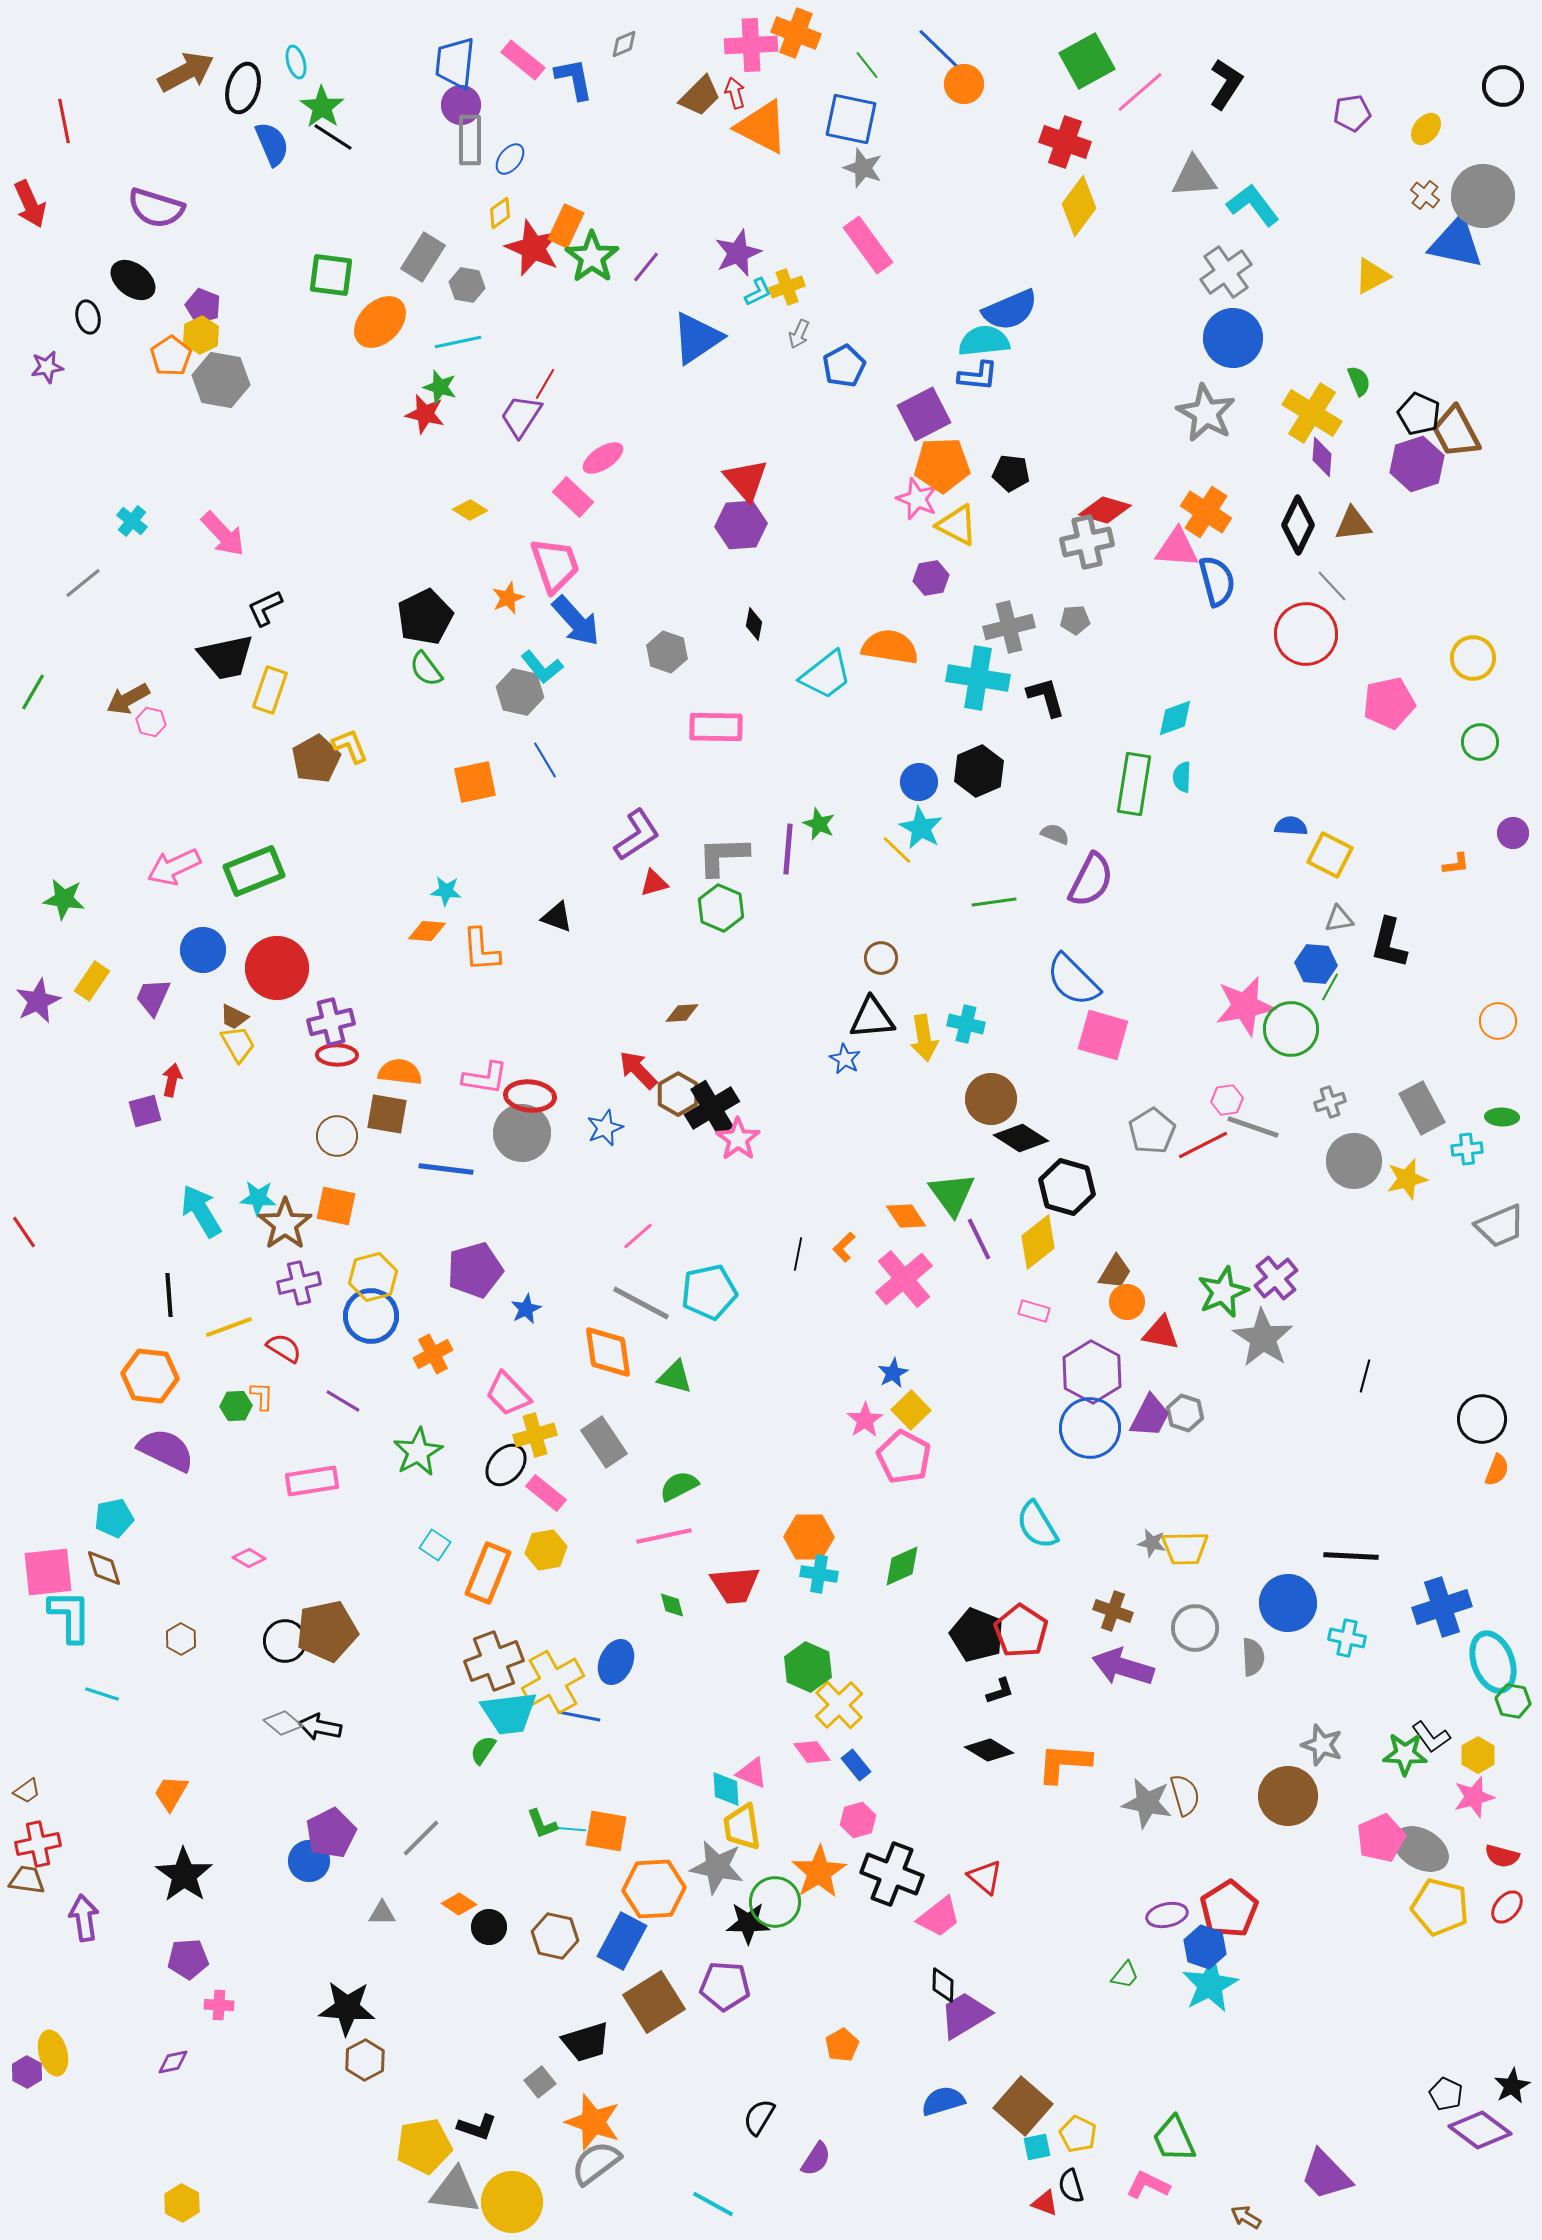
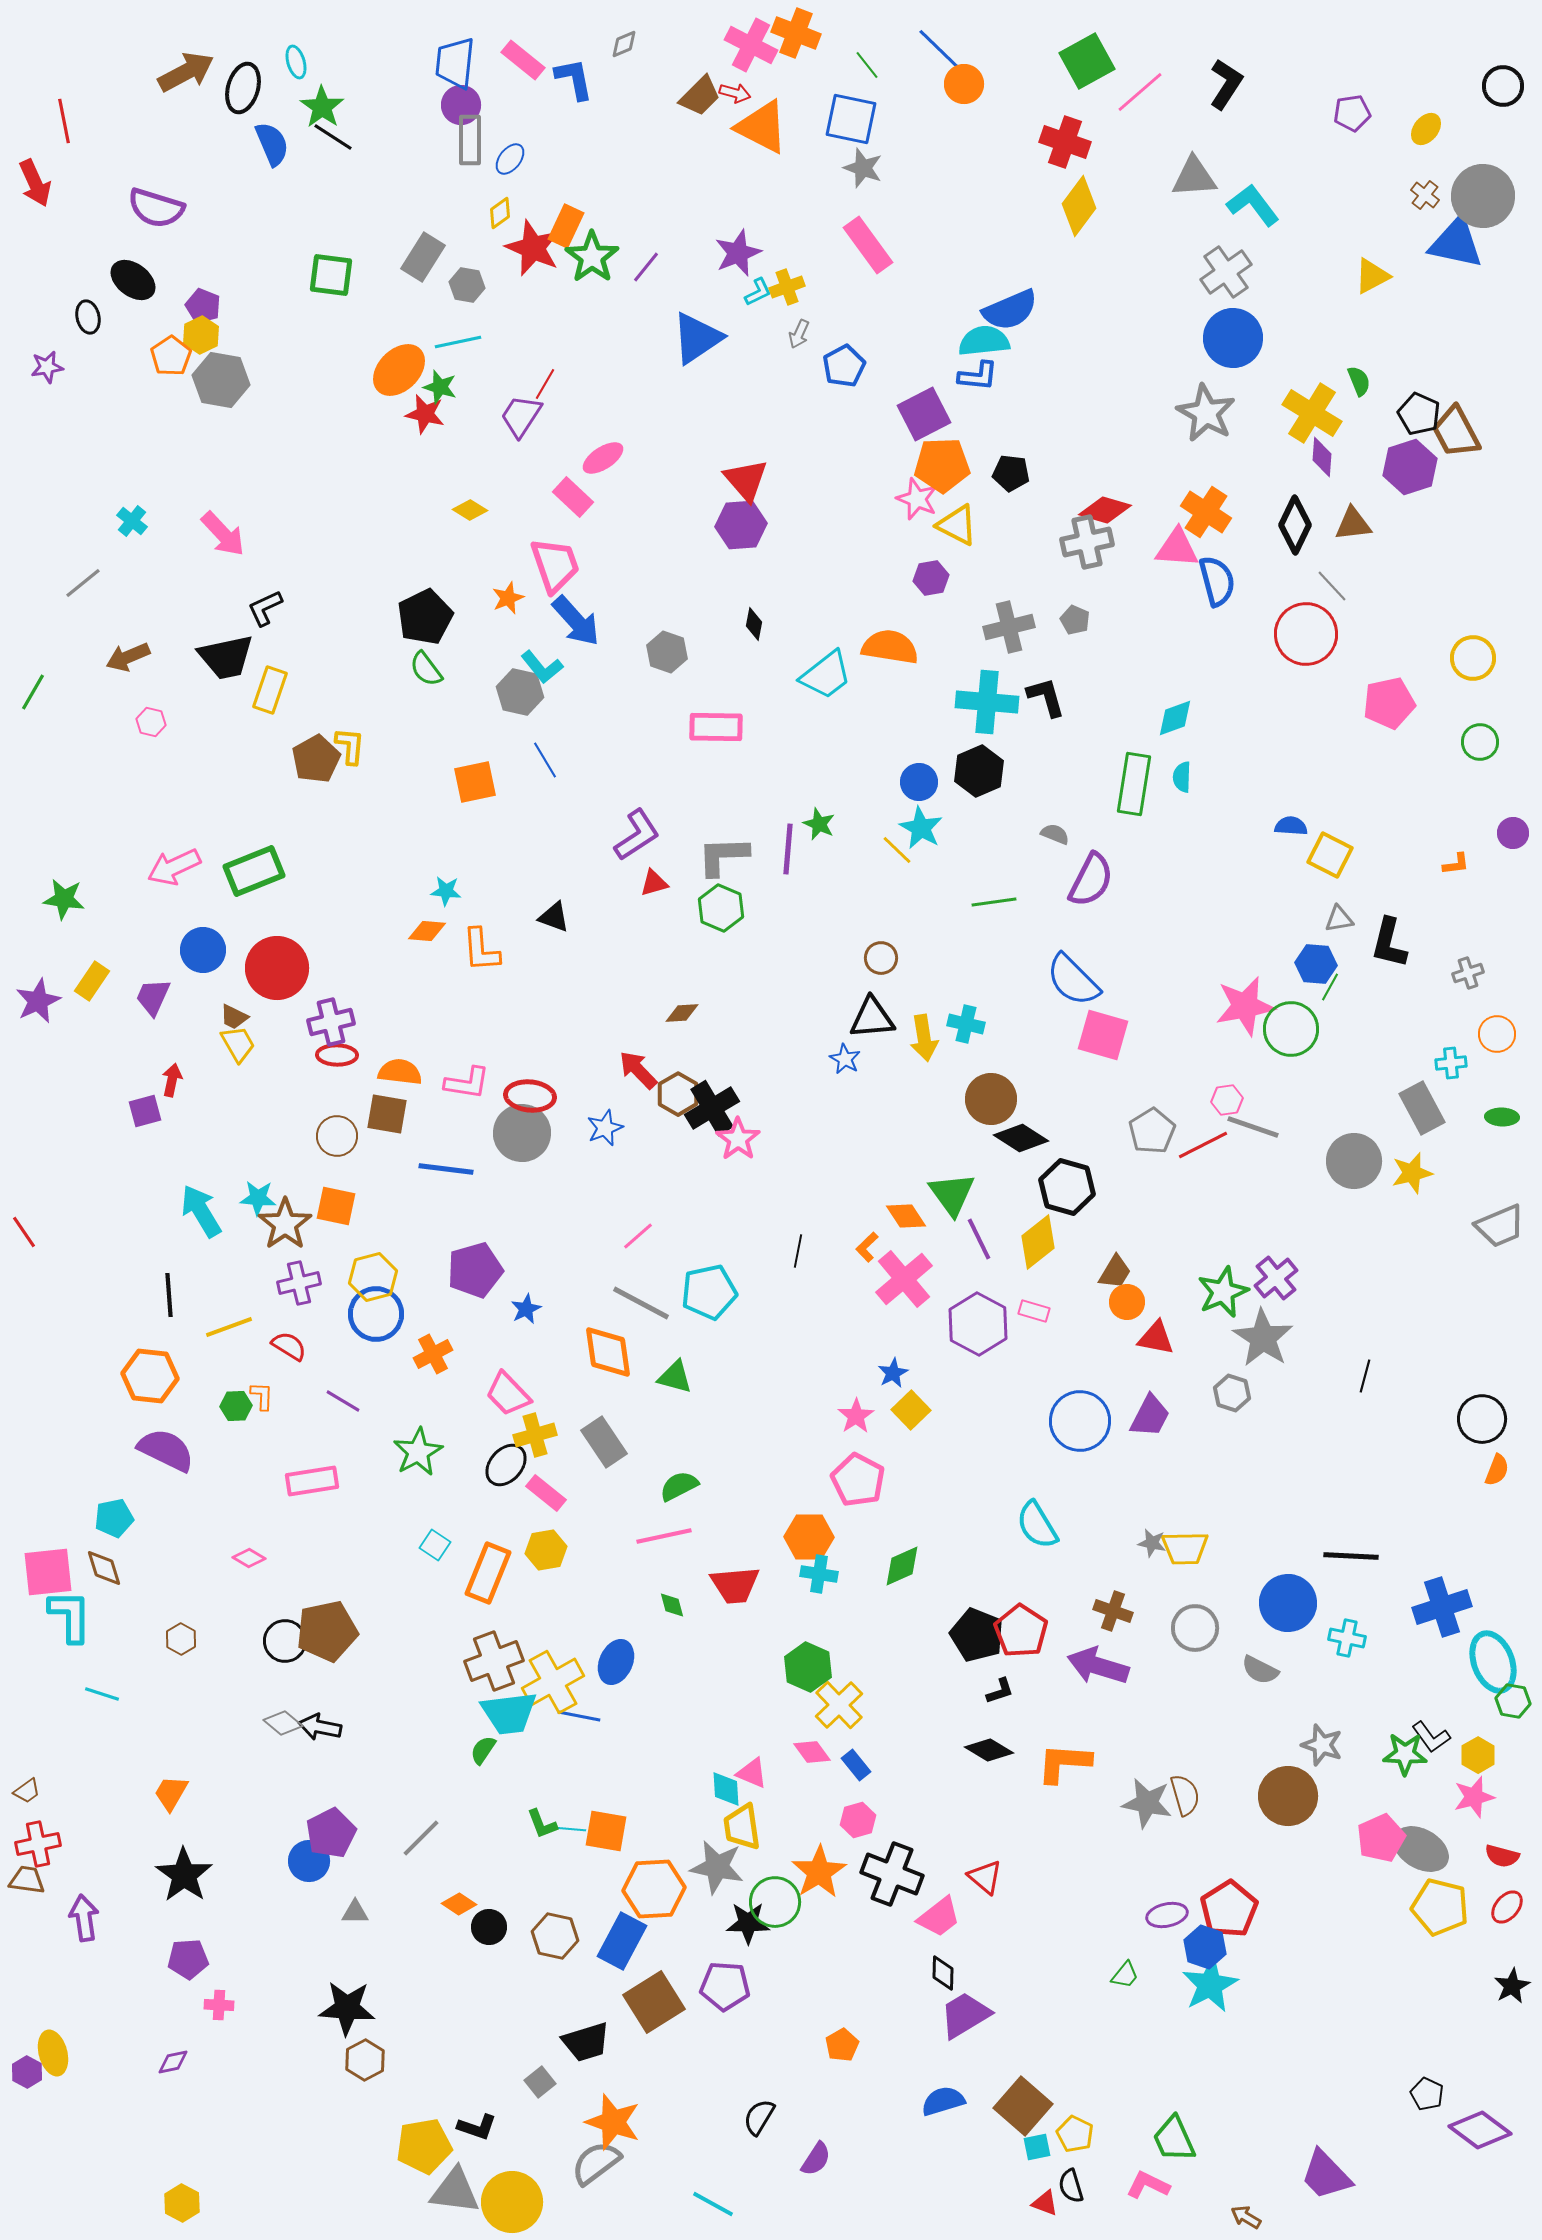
pink cross at (751, 45): rotated 30 degrees clockwise
red arrow at (735, 93): rotated 120 degrees clockwise
red arrow at (30, 204): moved 5 px right, 21 px up
orange ellipse at (380, 322): moved 19 px right, 48 px down
purple hexagon at (1417, 464): moved 7 px left, 3 px down
black diamond at (1298, 525): moved 3 px left
gray pentagon at (1075, 620): rotated 28 degrees clockwise
cyan cross at (978, 678): moved 9 px right, 24 px down; rotated 4 degrees counterclockwise
brown arrow at (128, 699): moved 42 px up; rotated 6 degrees clockwise
yellow L-shape at (350, 746): rotated 27 degrees clockwise
black triangle at (557, 917): moved 3 px left
orange circle at (1498, 1021): moved 1 px left, 13 px down
pink L-shape at (485, 1078): moved 18 px left, 5 px down
gray cross at (1330, 1102): moved 138 px right, 129 px up
cyan cross at (1467, 1149): moved 16 px left, 86 px up
yellow star at (1407, 1179): moved 5 px right, 6 px up
orange L-shape at (844, 1247): moved 23 px right
black line at (798, 1254): moved 3 px up
blue circle at (371, 1316): moved 5 px right, 2 px up
red triangle at (1161, 1333): moved 5 px left, 5 px down
red semicircle at (284, 1348): moved 5 px right, 2 px up
purple hexagon at (1092, 1372): moved 114 px left, 48 px up
gray hexagon at (1185, 1413): moved 47 px right, 20 px up
pink star at (865, 1420): moved 9 px left, 4 px up
blue circle at (1090, 1428): moved 10 px left, 7 px up
pink pentagon at (904, 1457): moved 46 px left, 23 px down
gray semicircle at (1253, 1657): moved 7 px right, 13 px down; rotated 120 degrees clockwise
purple arrow at (1123, 1667): moved 25 px left, 1 px up
gray triangle at (382, 1913): moved 27 px left, 1 px up
black diamond at (943, 1985): moved 12 px up
black star at (1512, 2086): moved 100 px up
black pentagon at (1446, 2094): moved 19 px left
orange star at (593, 2122): moved 20 px right
yellow pentagon at (1078, 2134): moved 3 px left
